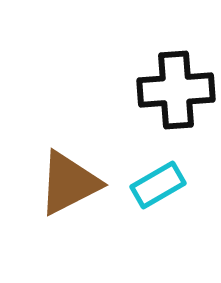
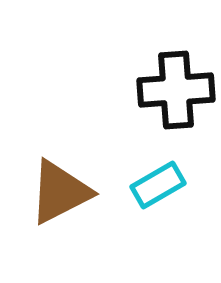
brown triangle: moved 9 px left, 9 px down
